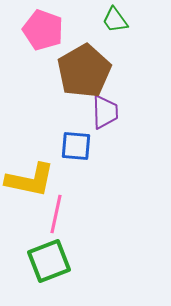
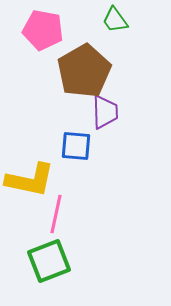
pink pentagon: rotated 9 degrees counterclockwise
